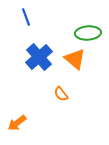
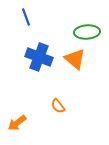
green ellipse: moved 1 px left, 1 px up
blue cross: rotated 28 degrees counterclockwise
orange semicircle: moved 3 px left, 12 px down
